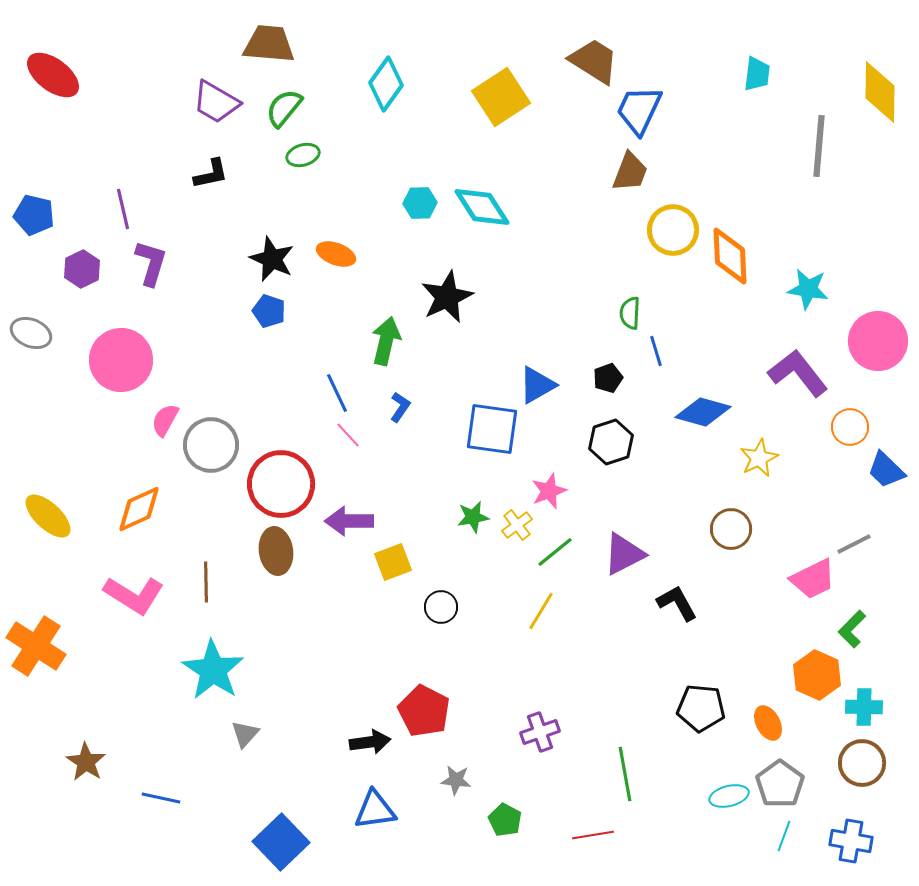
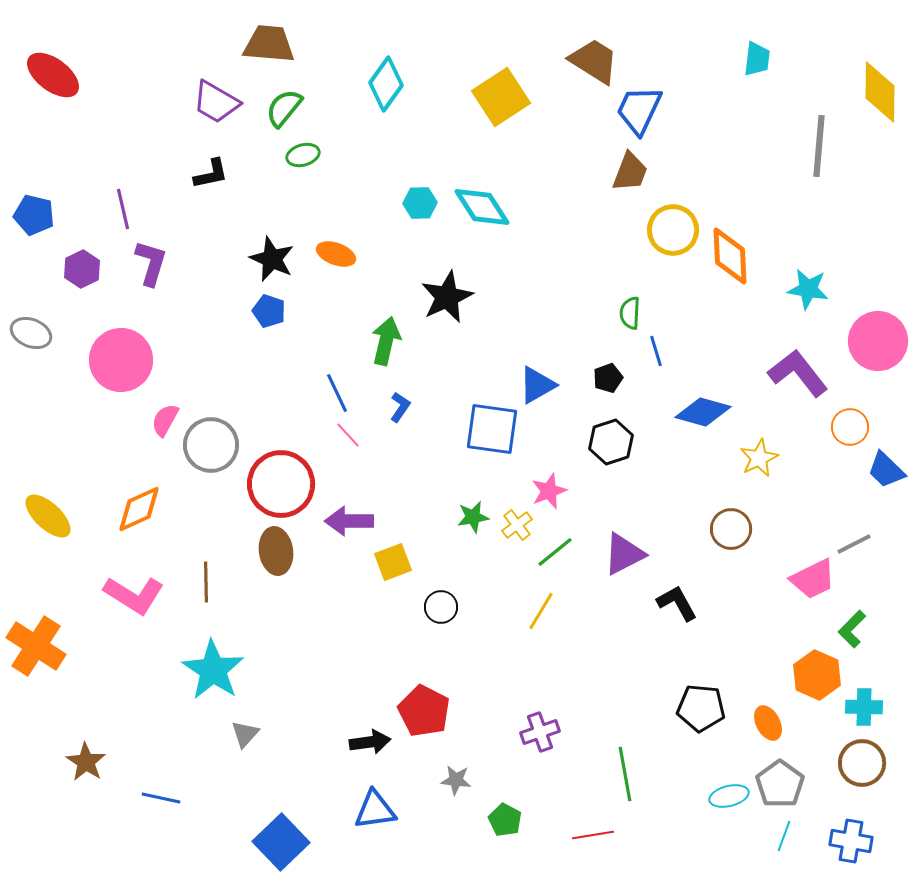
cyan trapezoid at (757, 74): moved 15 px up
